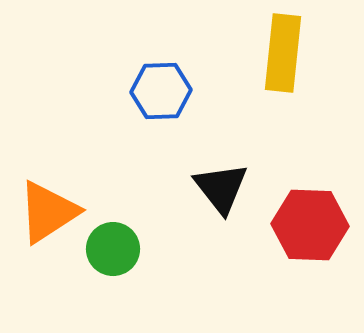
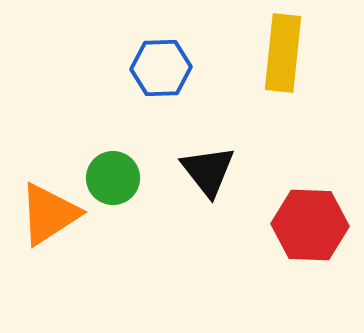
blue hexagon: moved 23 px up
black triangle: moved 13 px left, 17 px up
orange triangle: moved 1 px right, 2 px down
green circle: moved 71 px up
